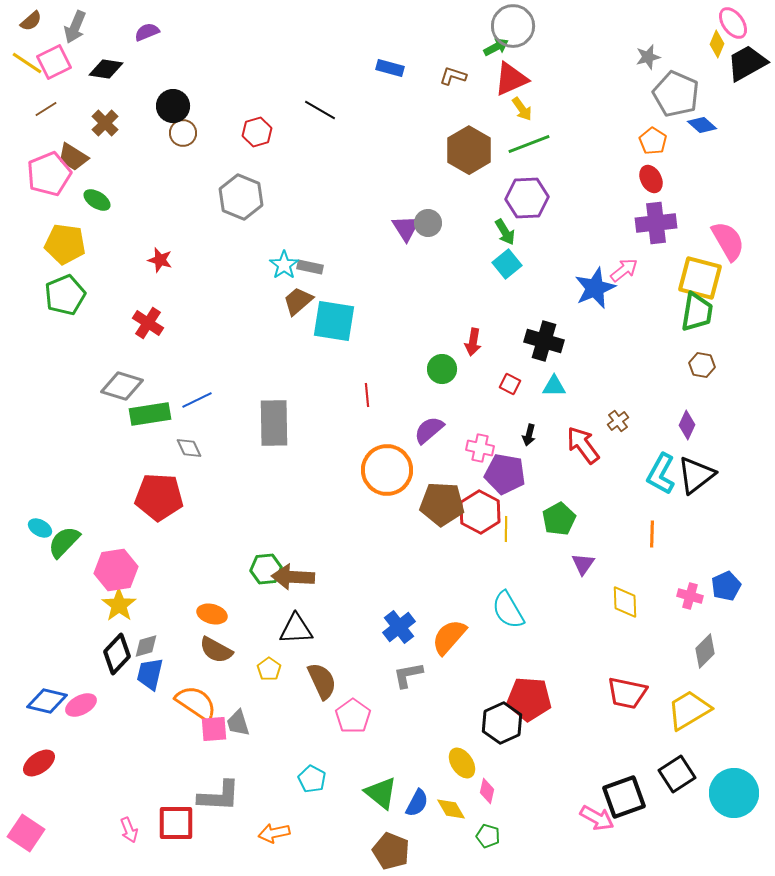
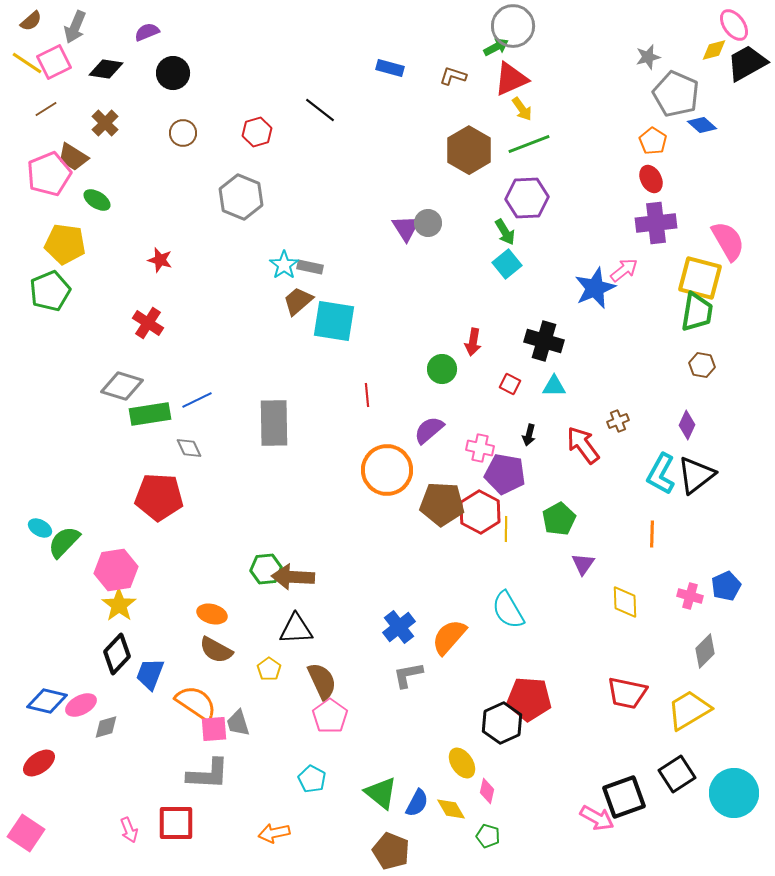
pink ellipse at (733, 23): moved 1 px right, 2 px down
yellow diamond at (717, 44): moved 3 px left, 6 px down; rotated 52 degrees clockwise
black circle at (173, 106): moved 33 px up
black line at (320, 110): rotated 8 degrees clockwise
green pentagon at (65, 295): moved 15 px left, 4 px up
brown cross at (618, 421): rotated 15 degrees clockwise
gray diamond at (146, 646): moved 40 px left, 81 px down
blue trapezoid at (150, 674): rotated 8 degrees clockwise
pink pentagon at (353, 716): moved 23 px left
gray L-shape at (219, 796): moved 11 px left, 22 px up
